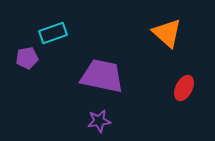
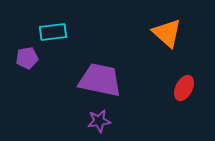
cyan rectangle: moved 1 px up; rotated 12 degrees clockwise
purple trapezoid: moved 2 px left, 4 px down
